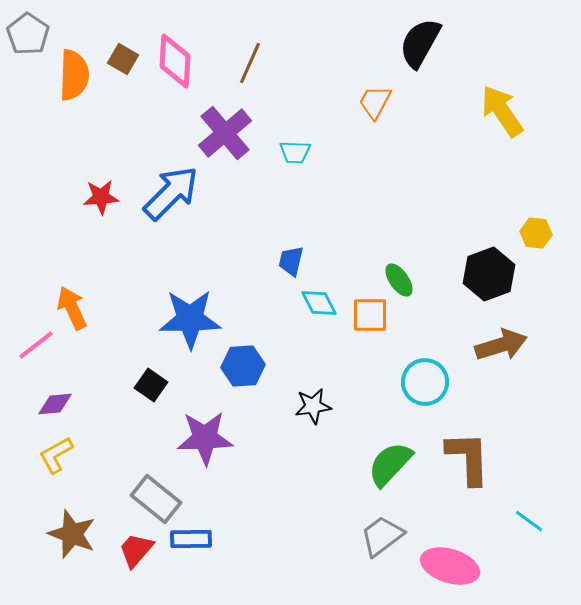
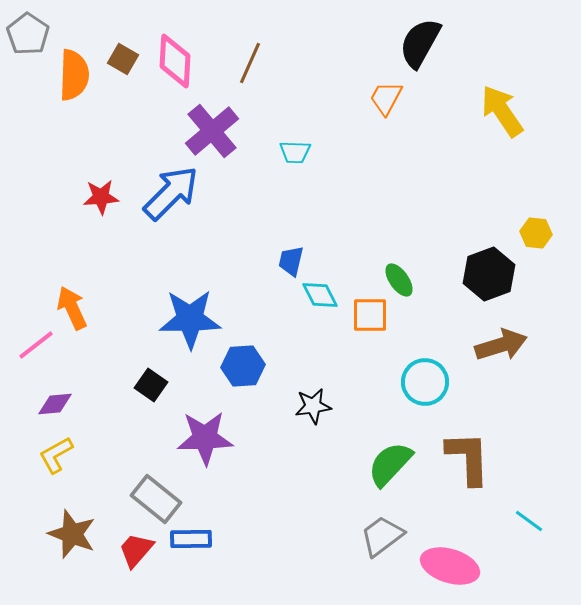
orange trapezoid: moved 11 px right, 4 px up
purple cross: moved 13 px left, 2 px up
cyan diamond: moved 1 px right, 8 px up
